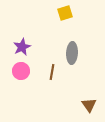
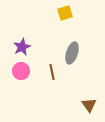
gray ellipse: rotated 15 degrees clockwise
brown line: rotated 21 degrees counterclockwise
